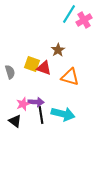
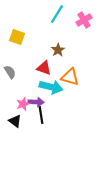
cyan line: moved 12 px left
yellow square: moved 15 px left, 27 px up
gray semicircle: rotated 16 degrees counterclockwise
cyan arrow: moved 12 px left, 27 px up
